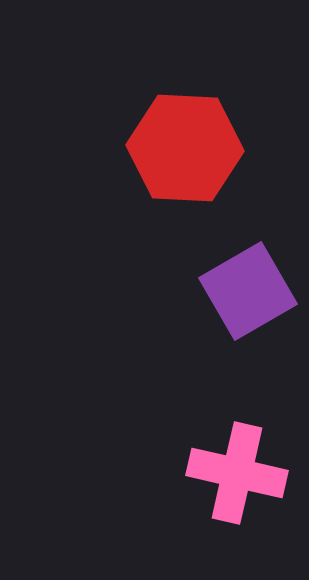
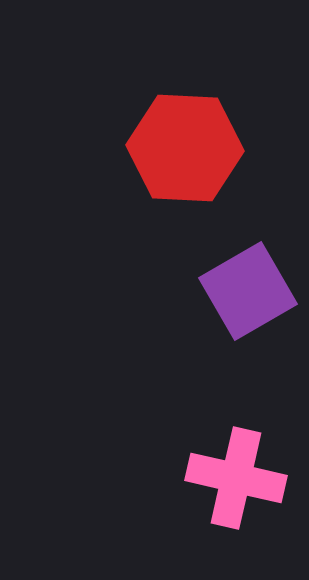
pink cross: moved 1 px left, 5 px down
